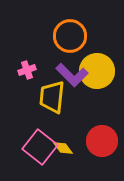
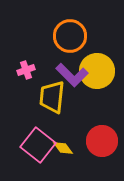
pink cross: moved 1 px left
pink square: moved 2 px left, 2 px up
